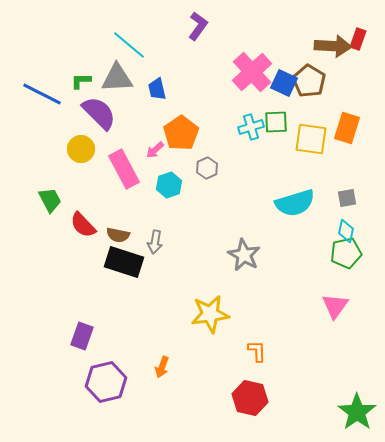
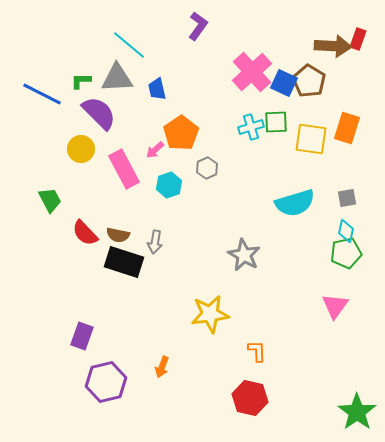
red semicircle: moved 2 px right, 8 px down
